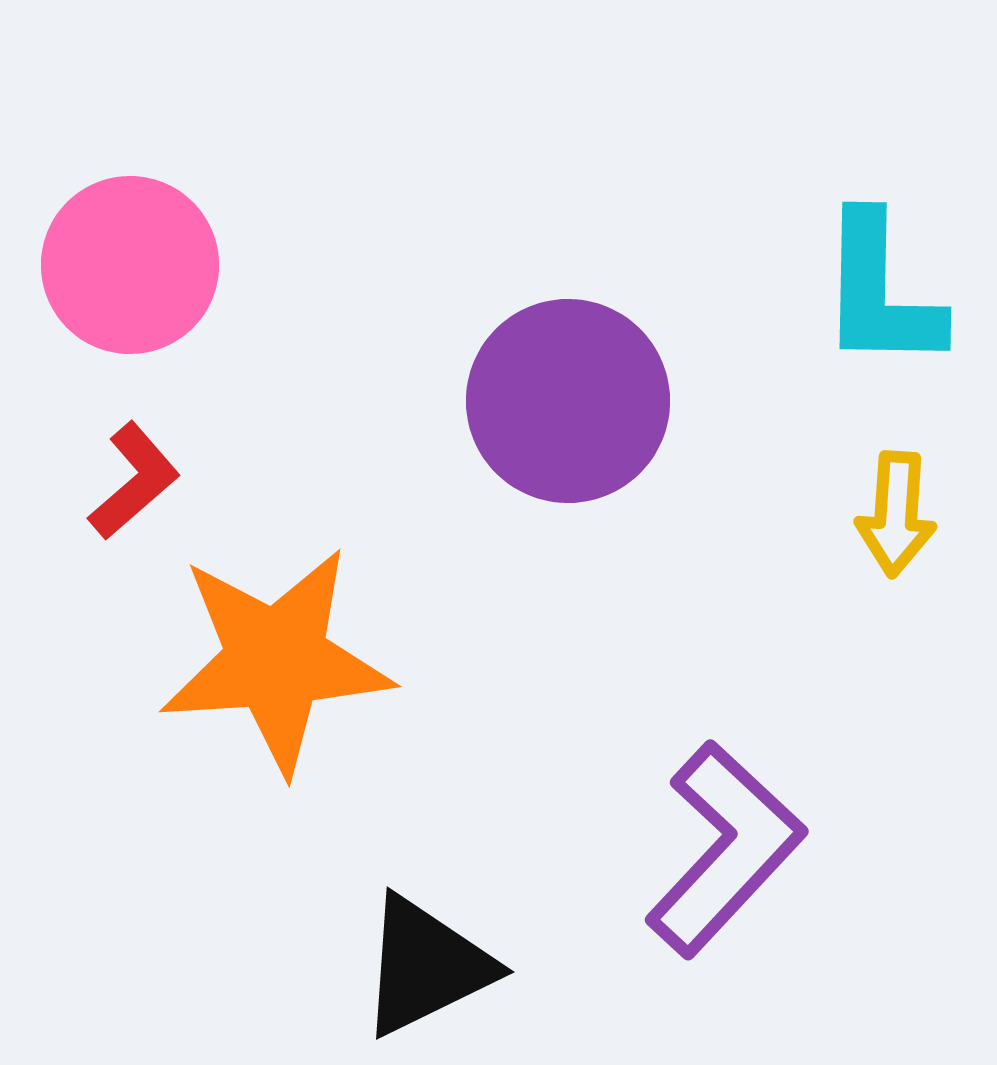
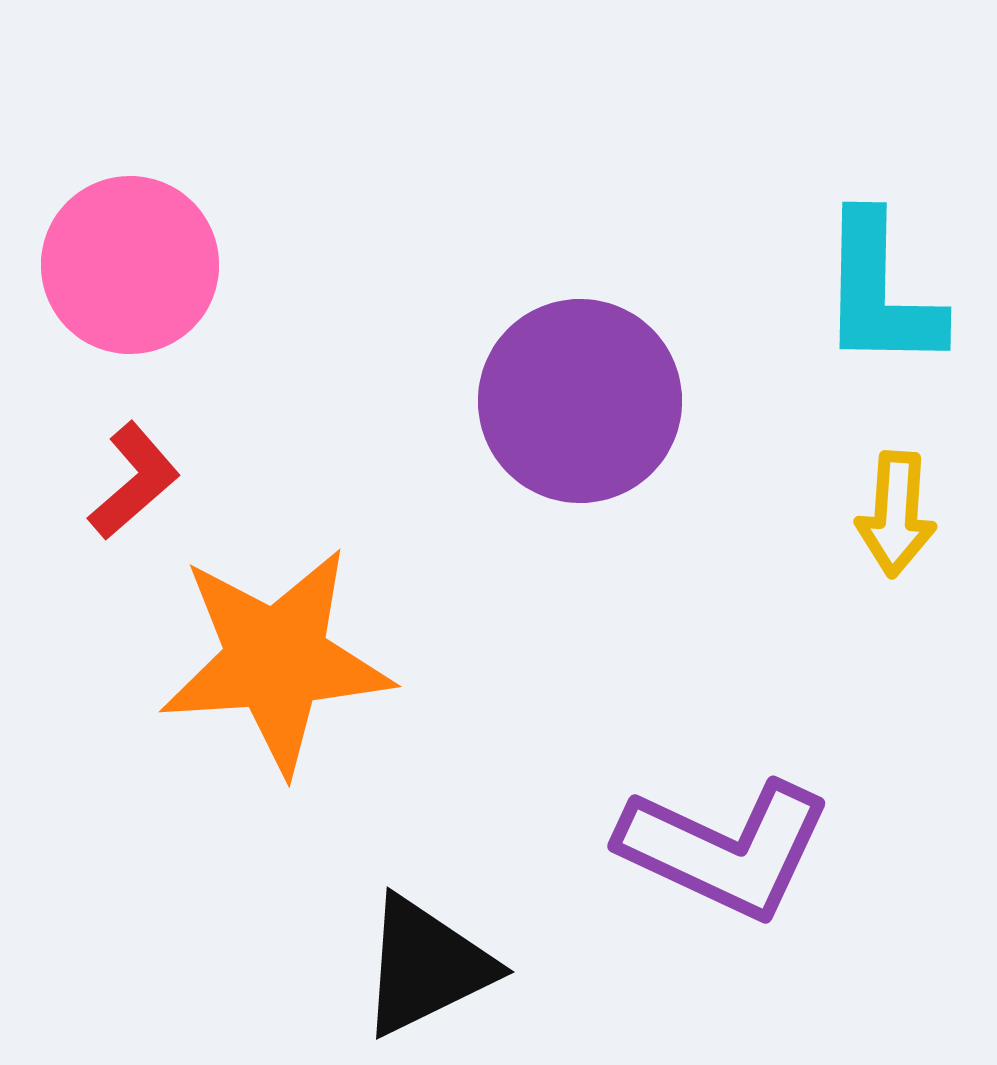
purple circle: moved 12 px right
purple L-shape: rotated 72 degrees clockwise
